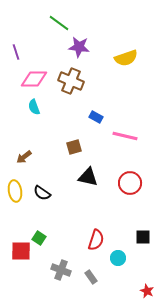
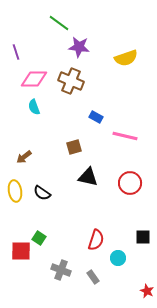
gray rectangle: moved 2 px right
